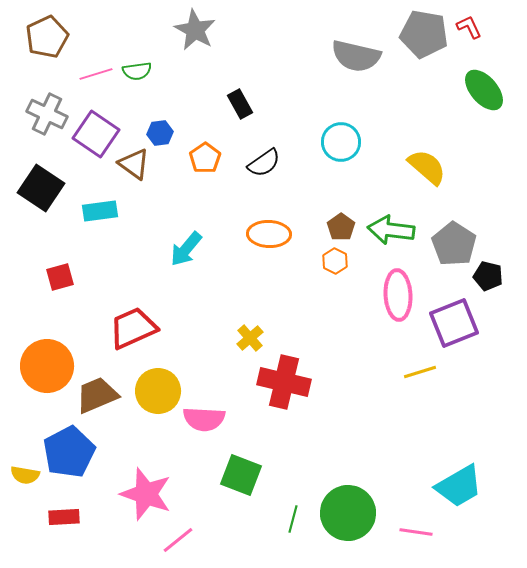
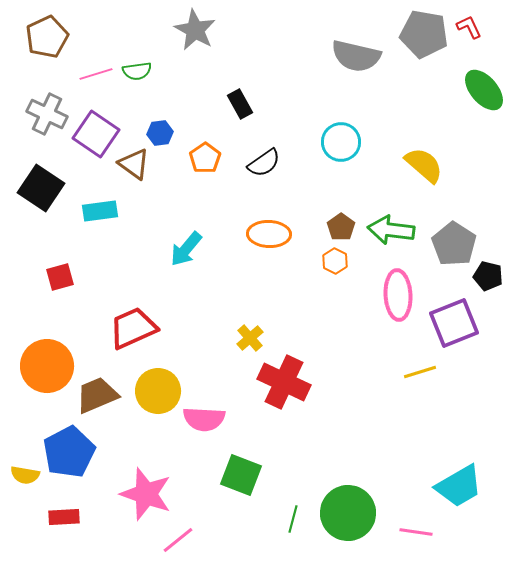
yellow semicircle at (427, 167): moved 3 px left, 2 px up
red cross at (284, 382): rotated 12 degrees clockwise
